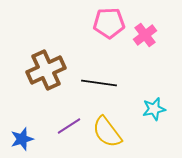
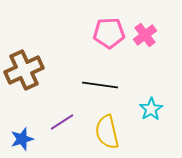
pink pentagon: moved 10 px down
brown cross: moved 22 px left
black line: moved 1 px right, 2 px down
cyan star: moved 3 px left; rotated 20 degrees counterclockwise
purple line: moved 7 px left, 4 px up
yellow semicircle: rotated 24 degrees clockwise
